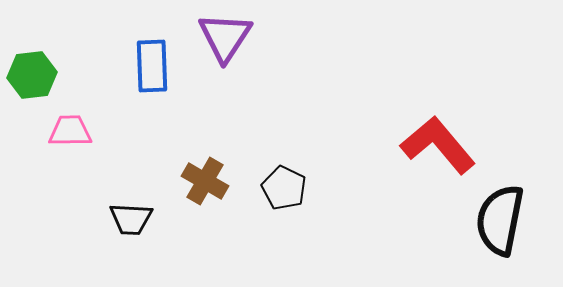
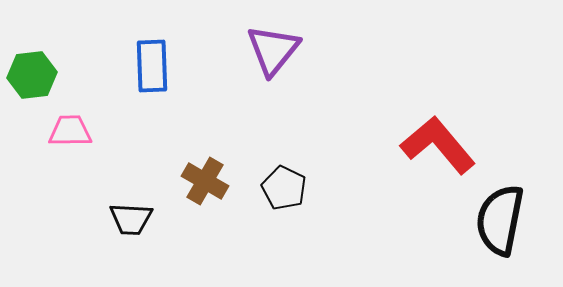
purple triangle: moved 48 px right, 13 px down; rotated 6 degrees clockwise
